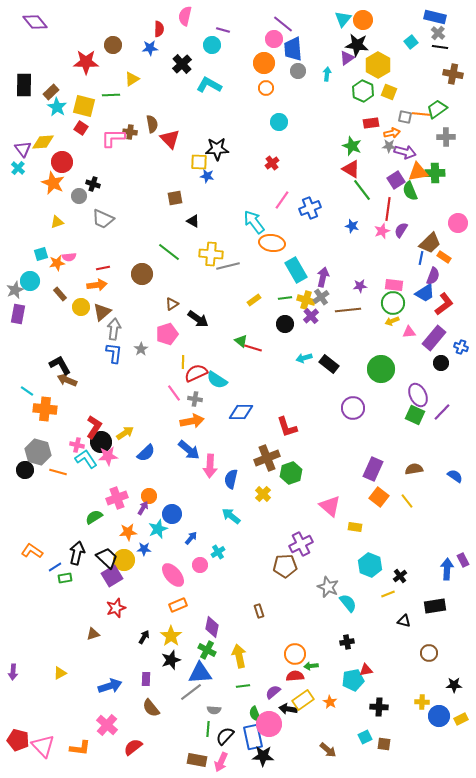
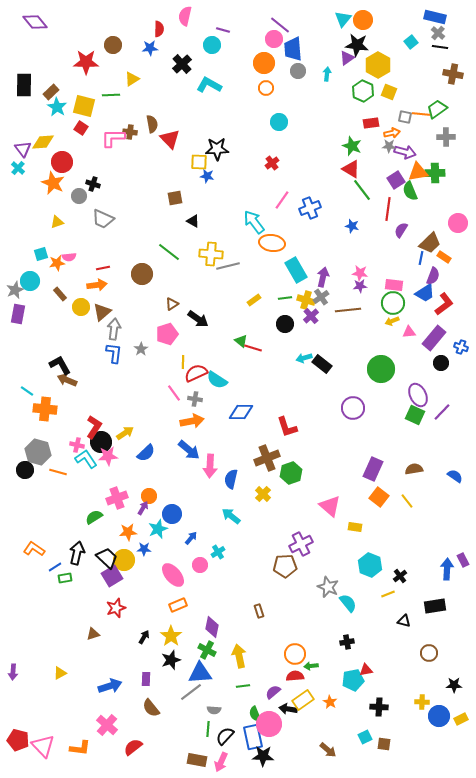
purple line at (283, 24): moved 3 px left, 1 px down
pink star at (382, 231): moved 22 px left, 42 px down; rotated 28 degrees clockwise
black rectangle at (329, 364): moved 7 px left
orange L-shape at (32, 551): moved 2 px right, 2 px up
